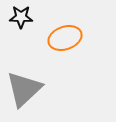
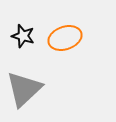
black star: moved 2 px right, 19 px down; rotated 15 degrees clockwise
